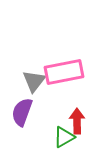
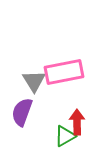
gray triangle: rotated 10 degrees counterclockwise
red arrow: moved 1 px down
green triangle: moved 1 px right, 1 px up
